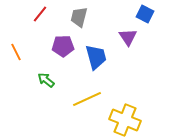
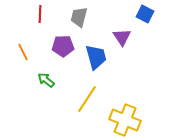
red line: rotated 36 degrees counterclockwise
purple triangle: moved 6 px left
orange line: moved 7 px right
yellow line: rotated 32 degrees counterclockwise
